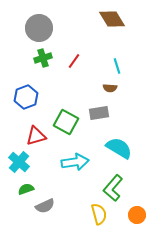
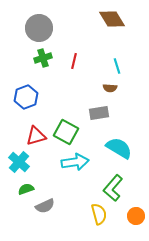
red line: rotated 21 degrees counterclockwise
green square: moved 10 px down
orange circle: moved 1 px left, 1 px down
